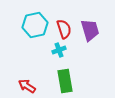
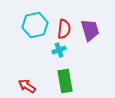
red semicircle: rotated 24 degrees clockwise
